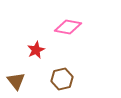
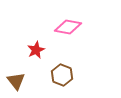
brown hexagon: moved 4 px up; rotated 25 degrees counterclockwise
